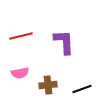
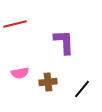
red line: moved 6 px left, 12 px up
brown cross: moved 3 px up
black line: rotated 30 degrees counterclockwise
